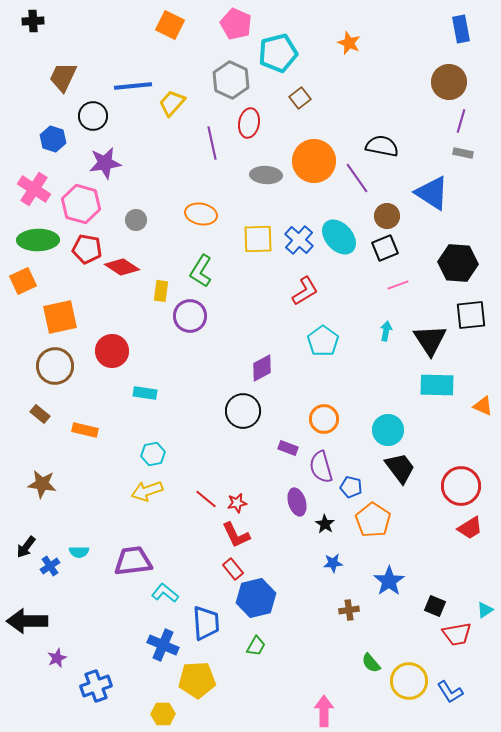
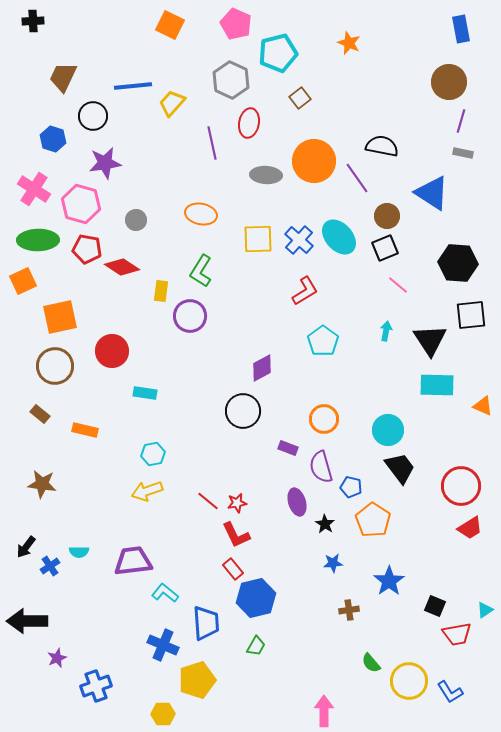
pink line at (398, 285): rotated 60 degrees clockwise
red line at (206, 499): moved 2 px right, 2 px down
yellow pentagon at (197, 680): rotated 15 degrees counterclockwise
